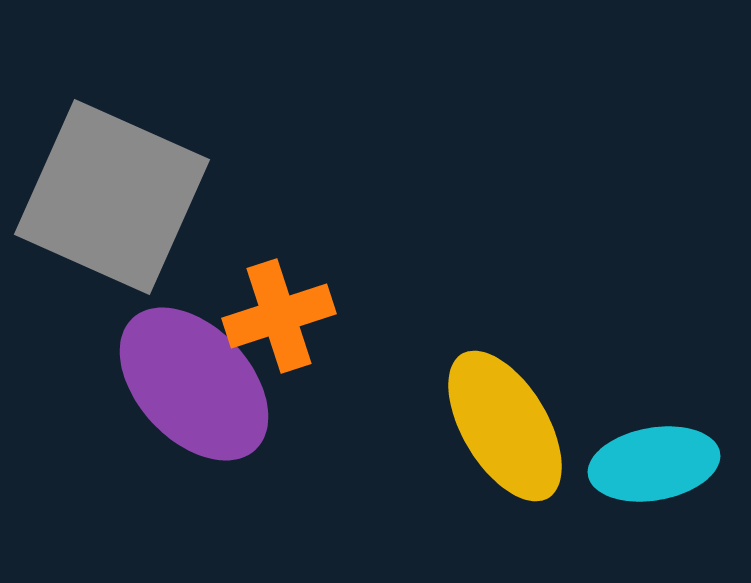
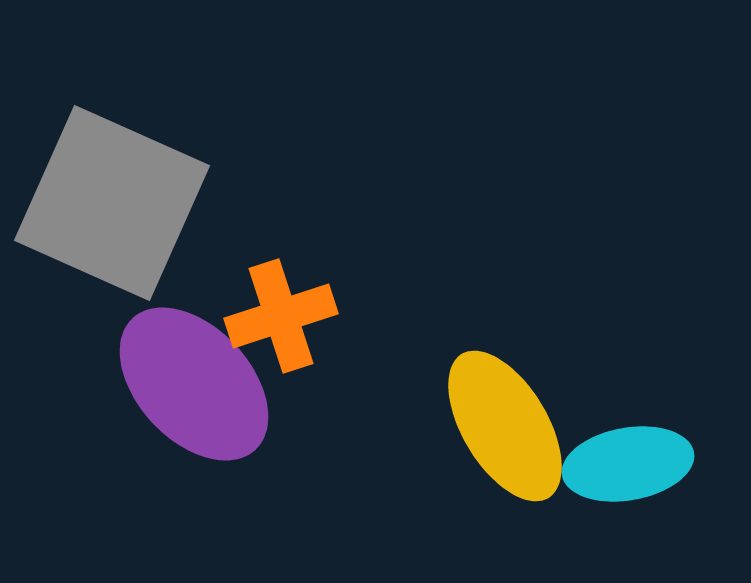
gray square: moved 6 px down
orange cross: moved 2 px right
cyan ellipse: moved 26 px left
